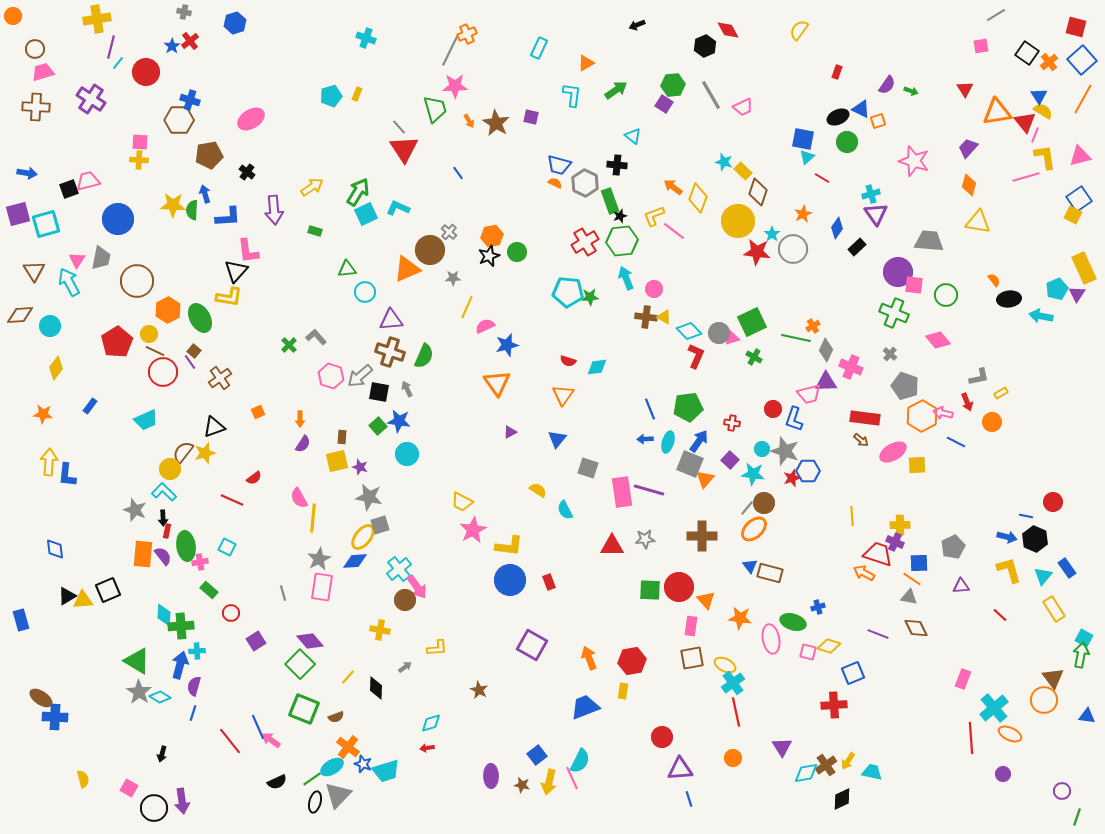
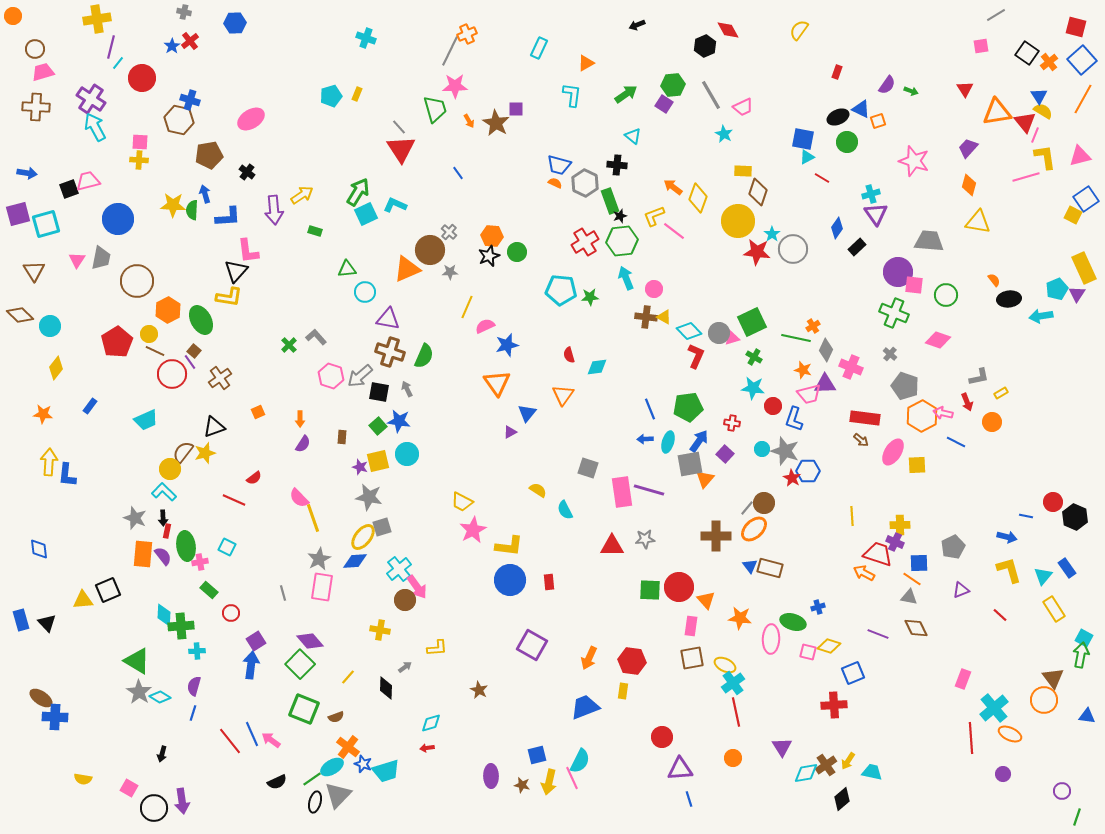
blue hexagon at (235, 23): rotated 15 degrees clockwise
red circle at (146, 72): moved 4 px left, 6 px down
green arrow at (616, 90): moved 10 px right, 4 px down
purple square at (531, 117): moved 15 px left, 8 px up; rotated 14 degrees counterclockwise
brown hexagon at (179, 120): rotated 12 degrees clockwise
red triangle at (404, 149): moved 3 px left
cyan triangle at (807, 157): rotated 14 degrees clockwise
cyan star at (724, 162): moved 28 px up; rotated 12 degrees clockwise
yellow rectangle at (743, 171): rotated 42 degrees counterclockwise
yellow arrow at (312, 187): moved 10 px left, 8 px down
blue square at (1079, 199): moved 7 px right
cyan L-shape at (398, 208): moved 3 px left, 3 px up
orange star at (803, 214): moved 156 px down; rotated 30 degrees counterclockwise
orange hexagon at (492, 236): rotated 15 degrees clockwise
gray star at (453, 278): moved 3 px left, 6 px up
cyan arrow at (69, 282): moved 26 px right, 155 px up
cyan pentagon at (568, 292): moved 7 px left, 2 px up
brown diamond at (20, 315): rotated 48 degrees clockwise
cyan arrow at (1041, 316): rotated 20 degrees counterclockwise
green ellipse at (200, 318): moved 1 px right, 2 px down
purple triangle at (391, 320): moved 3 px left, 1 px up; rotated 15 degrees clockwise
pink diamond at (938, 340): rotated 30 degrees counterclockwise
red semicircle at (568, 361): moved 1 px right, 6 px up; rotated 56 degrees clockwise
red circle at (163, 372): moved 9 px right, 2 px down
purple triangle at (826, 382): moved 1 px left, 2 px down
red circle at (773, 409): moved 3 px up
blue triangle at (557, 439): moved 30 px left, 26 px up
pink ellipse at (893, 452): rotated 28 degrees counterclockwise
purple square at (730, 460): moved 5 px left, 6 px up
yellow square at (337, 461): moved 41 px right
gray square at (690, 464): rotated 32 degrees counterclockwise
cyan star at (753, 474): moved 86 px up
red star at (792, 478): rotated 24 degrees counterclockwise
pink semicircle at (299, 498): rotated 15 degrees counterclockwise
red line at (232, 500): moved 2 px right
gray star at (135, 510): moved 8 px down
yellow line at (313, 518): rotated 24 degrees counterclockwise
gray square at (380, 525): moved 2 px right, 2 px down
brown cross at (702, 536): moved 14 px right
black hexagon at (1035, 539): moved 40 px right, 22 px up
blue diamond at (55, 549): moved 16 px left
brown rectangle at (770, 573): moved 5 px up
red rectangle at (549, 582): rotated 14 degrees clockwise
purple triangle at (961, 586): moved 4 px down; rotated 18 degrees counterclockwise
black triangle at (67, 596): moved 20 px left, 27 px down; rotated 42 degrees counterclockwise
pink ellipse at (771, 639): rotated 12 degrees clockwise
orange arrow at (589, 658): rotated 135 degrees counterclockwise
red hexagon at (632, 661): rotated 16 degrees clockwise
blue arrow at (180, 665): moved 71 px right; rotated 8 degrees counterclockwise
black diamond at (376, 688): moved 10 px right
blue line at (258, 727): moved 6 px left, 7 px down
blue square at (537, 755): rotated 24 degrees clockwise
yellow semicircle at (83, 779): rotated 114 degrees clockwise
black diamond at (842, 799): rotated 15 degrees counterclockwise
